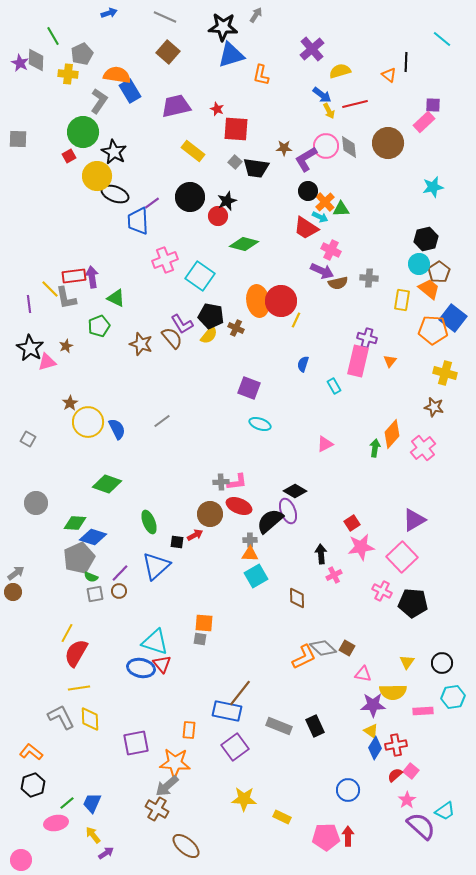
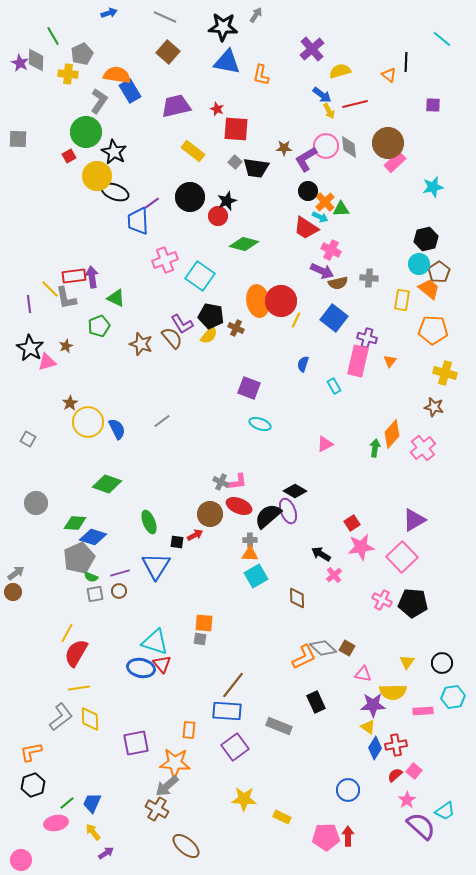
blue triangle at (231, 55): moved 4 px left, 7 px down; rotated 28 degrees clockwise
pink rectangle at (424, 122): moved 29 px left, 40 px down
green circle at (83, 132): moved 3 px right
black ellipse at (115, 194): moved 2 px up
blue square at (453, 318): moved 119 px left
gray cross at (221, 482): rotated 28 degrees clockwise
black semicircle at (270, 521): moved 2 px left, 5 px up
black arrow at (321, 554): rotated 54 degrees counterclockwise
blue triangle at (156, 566): rotated 16 degrees counterclockwise
purple line at (120, 573): rotated 30 degrees clockwise
pink cross at (334, 575): rotated 14 degrees counterclockwise
pink cross at (382, 591): moved 9 px down
brown line at (240, 693): moved 7 px left, 8 px up
blue rectangle at (227, 711): rotated 8 degrees counterclockwise
gray L-shape at (61, 717): rotated 80 degrees clockwise
black rectangle at (315, 726): moved 1 px right, 24 px up
yellow triangle at (371, 731): moved 3 px left, 4 px up
orange L-shape at (31, 752): rotated 50 degrees counterclockwise
pink square at (411, 771): moved 3 px right
yellow arrow at (93, 835): moved 3 px up
